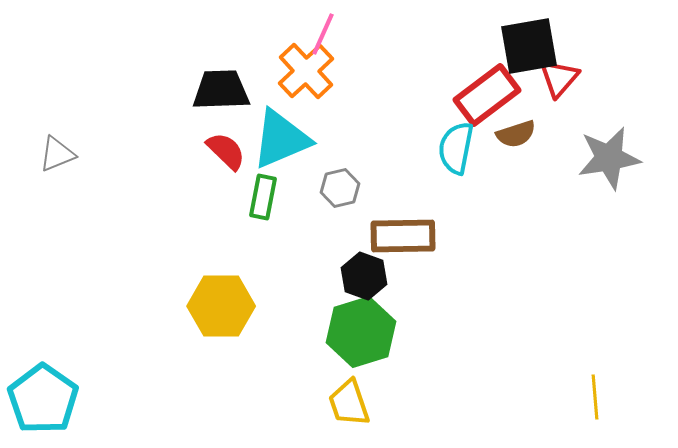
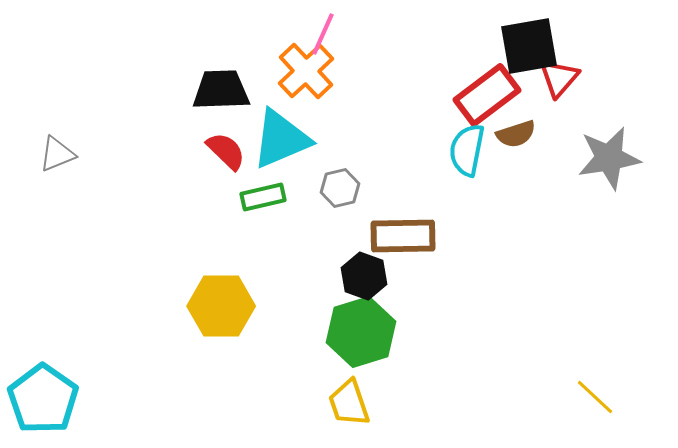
cyan semicircle: moved 11 px right, 2 px down
green rectangle: rotated 66 degrees clockwise
yellow line: rotated 42 degrees counterclockwise
